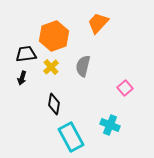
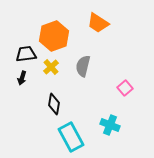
orange trapezoid: rotated 100 degrees counterclockwise
